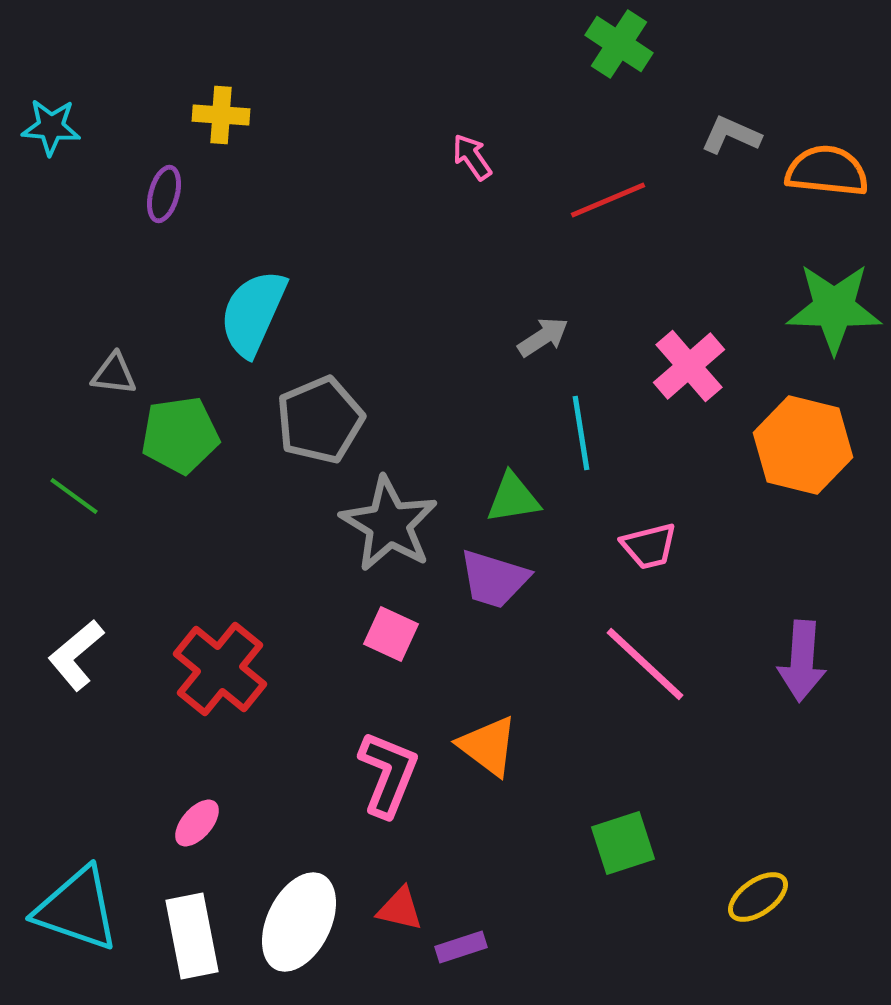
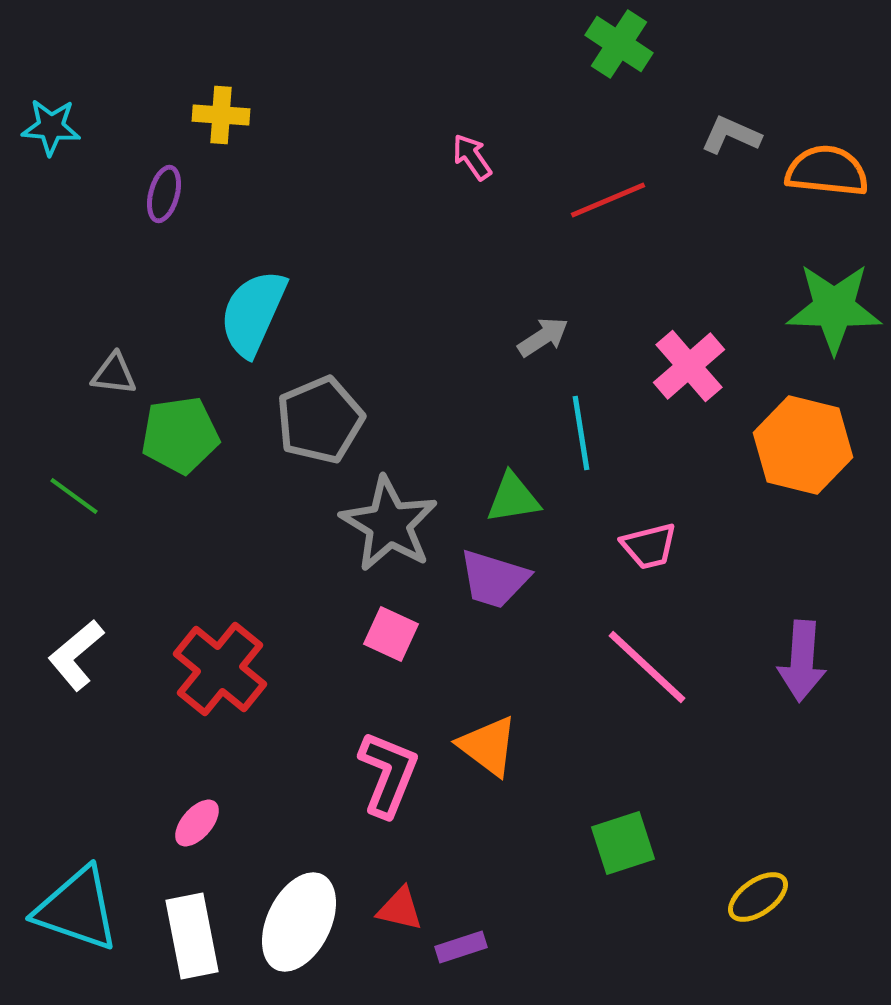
pink line: moved 2 px right, 3 px down
